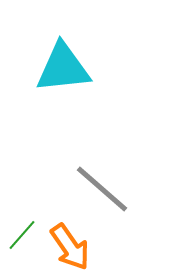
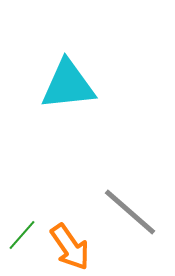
cyan triangle: moved 5 px right, 17 px down
gray line: moved 28 px right, 23 px down
